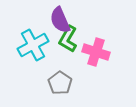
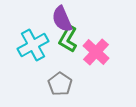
purple semicircle: moved 2 px right, 1 px up
pink cross: rotated 24 degrees clockwise
gray pentagon: moved 1 px down
